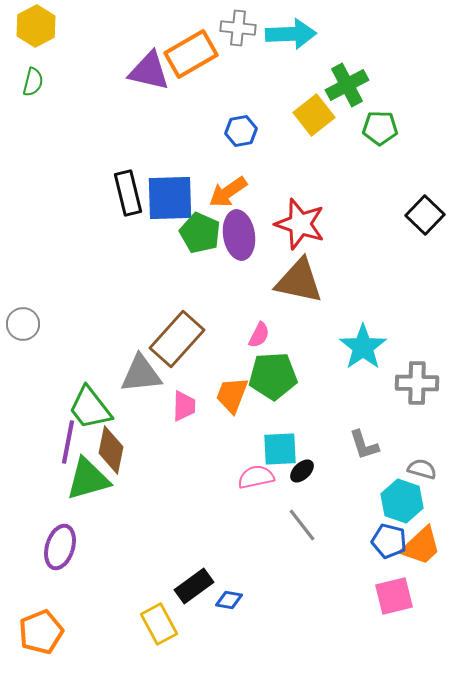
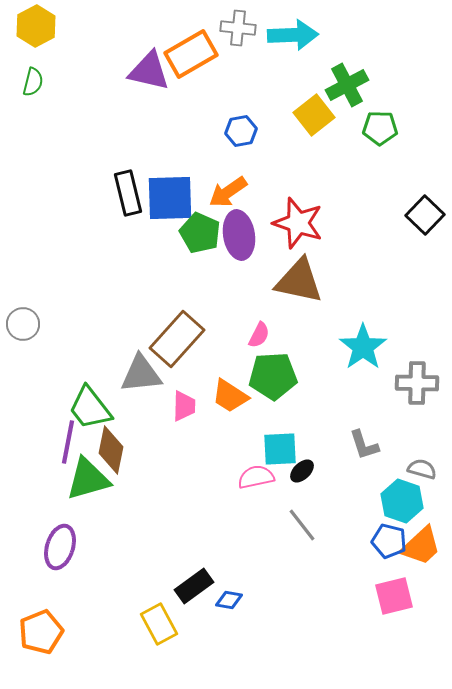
cyan arrow at (291, 34): moved 2 px right, 1 px down
red star at (300, 224): moved 2 px left, 1 px up
orange trapezoid at (232, 395): moved 2 px left, 1 px down; rotated 78 degrees counterclockwise
